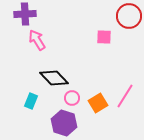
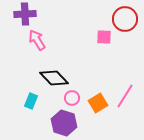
red circle: moved 4 px left, 3 px down
